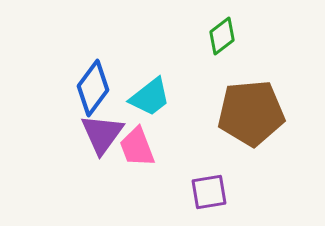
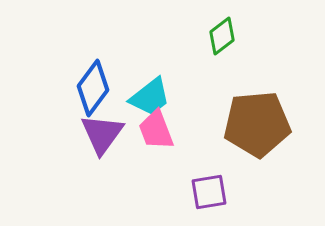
brown pentagon: moved 6 px right, 11 px down
pink trapezoid: moved 19 px right, 17 px up
